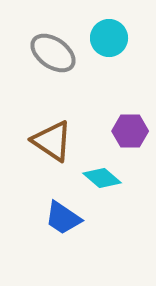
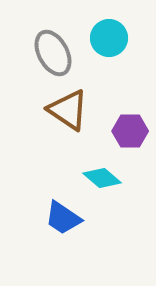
gray ellipse: rotated 27 degrees clockwise
brown triangle: moved 16 px right, 31 px up
